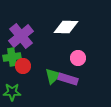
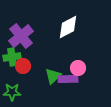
white diamond: moved 2 px right; rotated 30 degrees counterclockwise
pink circle: moved 10 px down
purple rectangle: rotated 18 degrees counterclockwise
